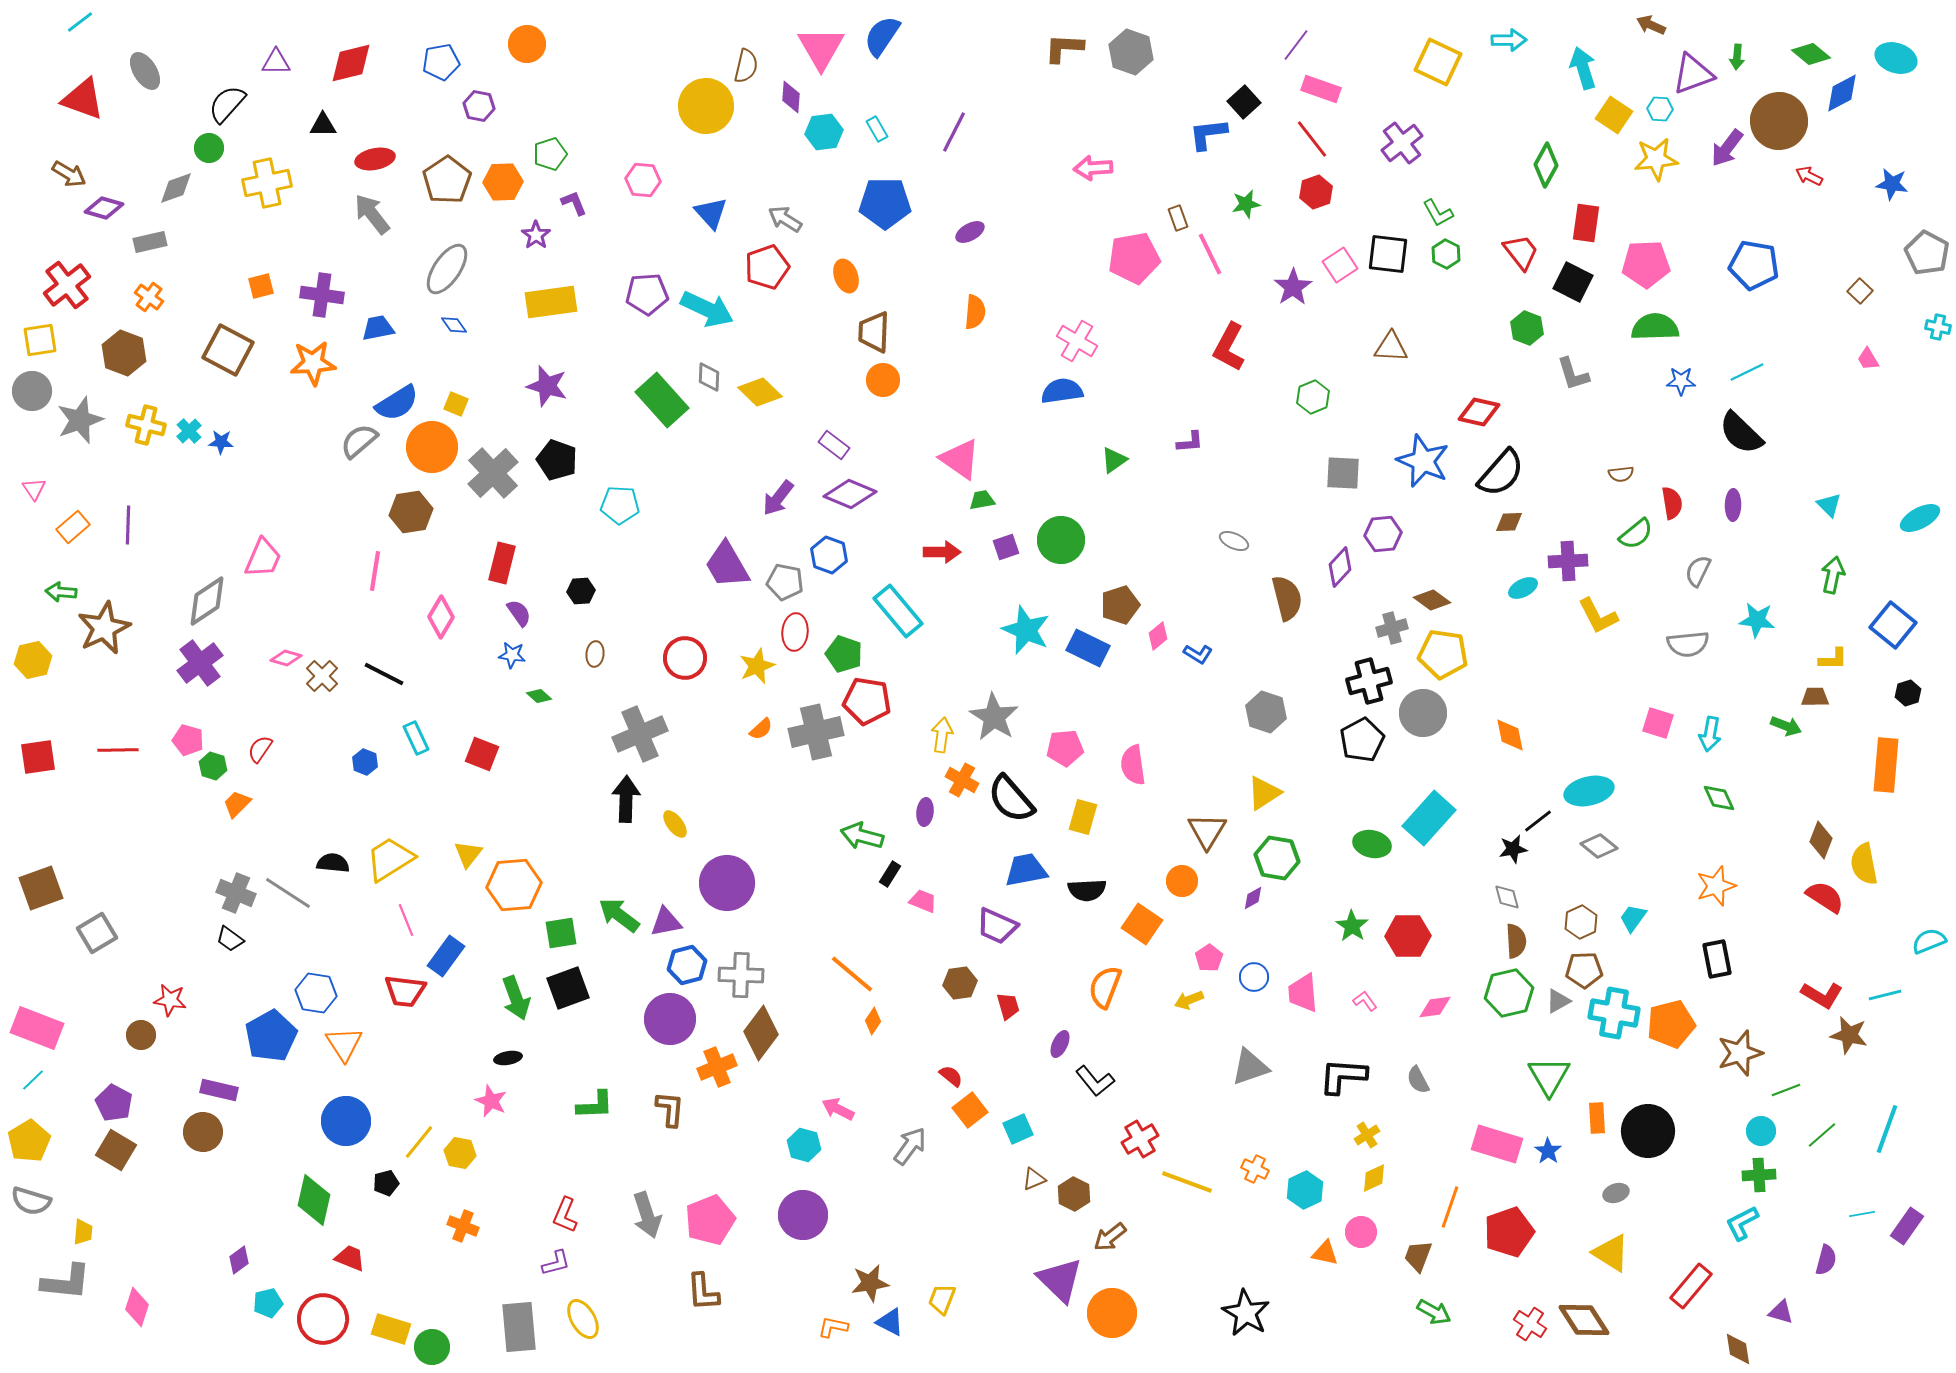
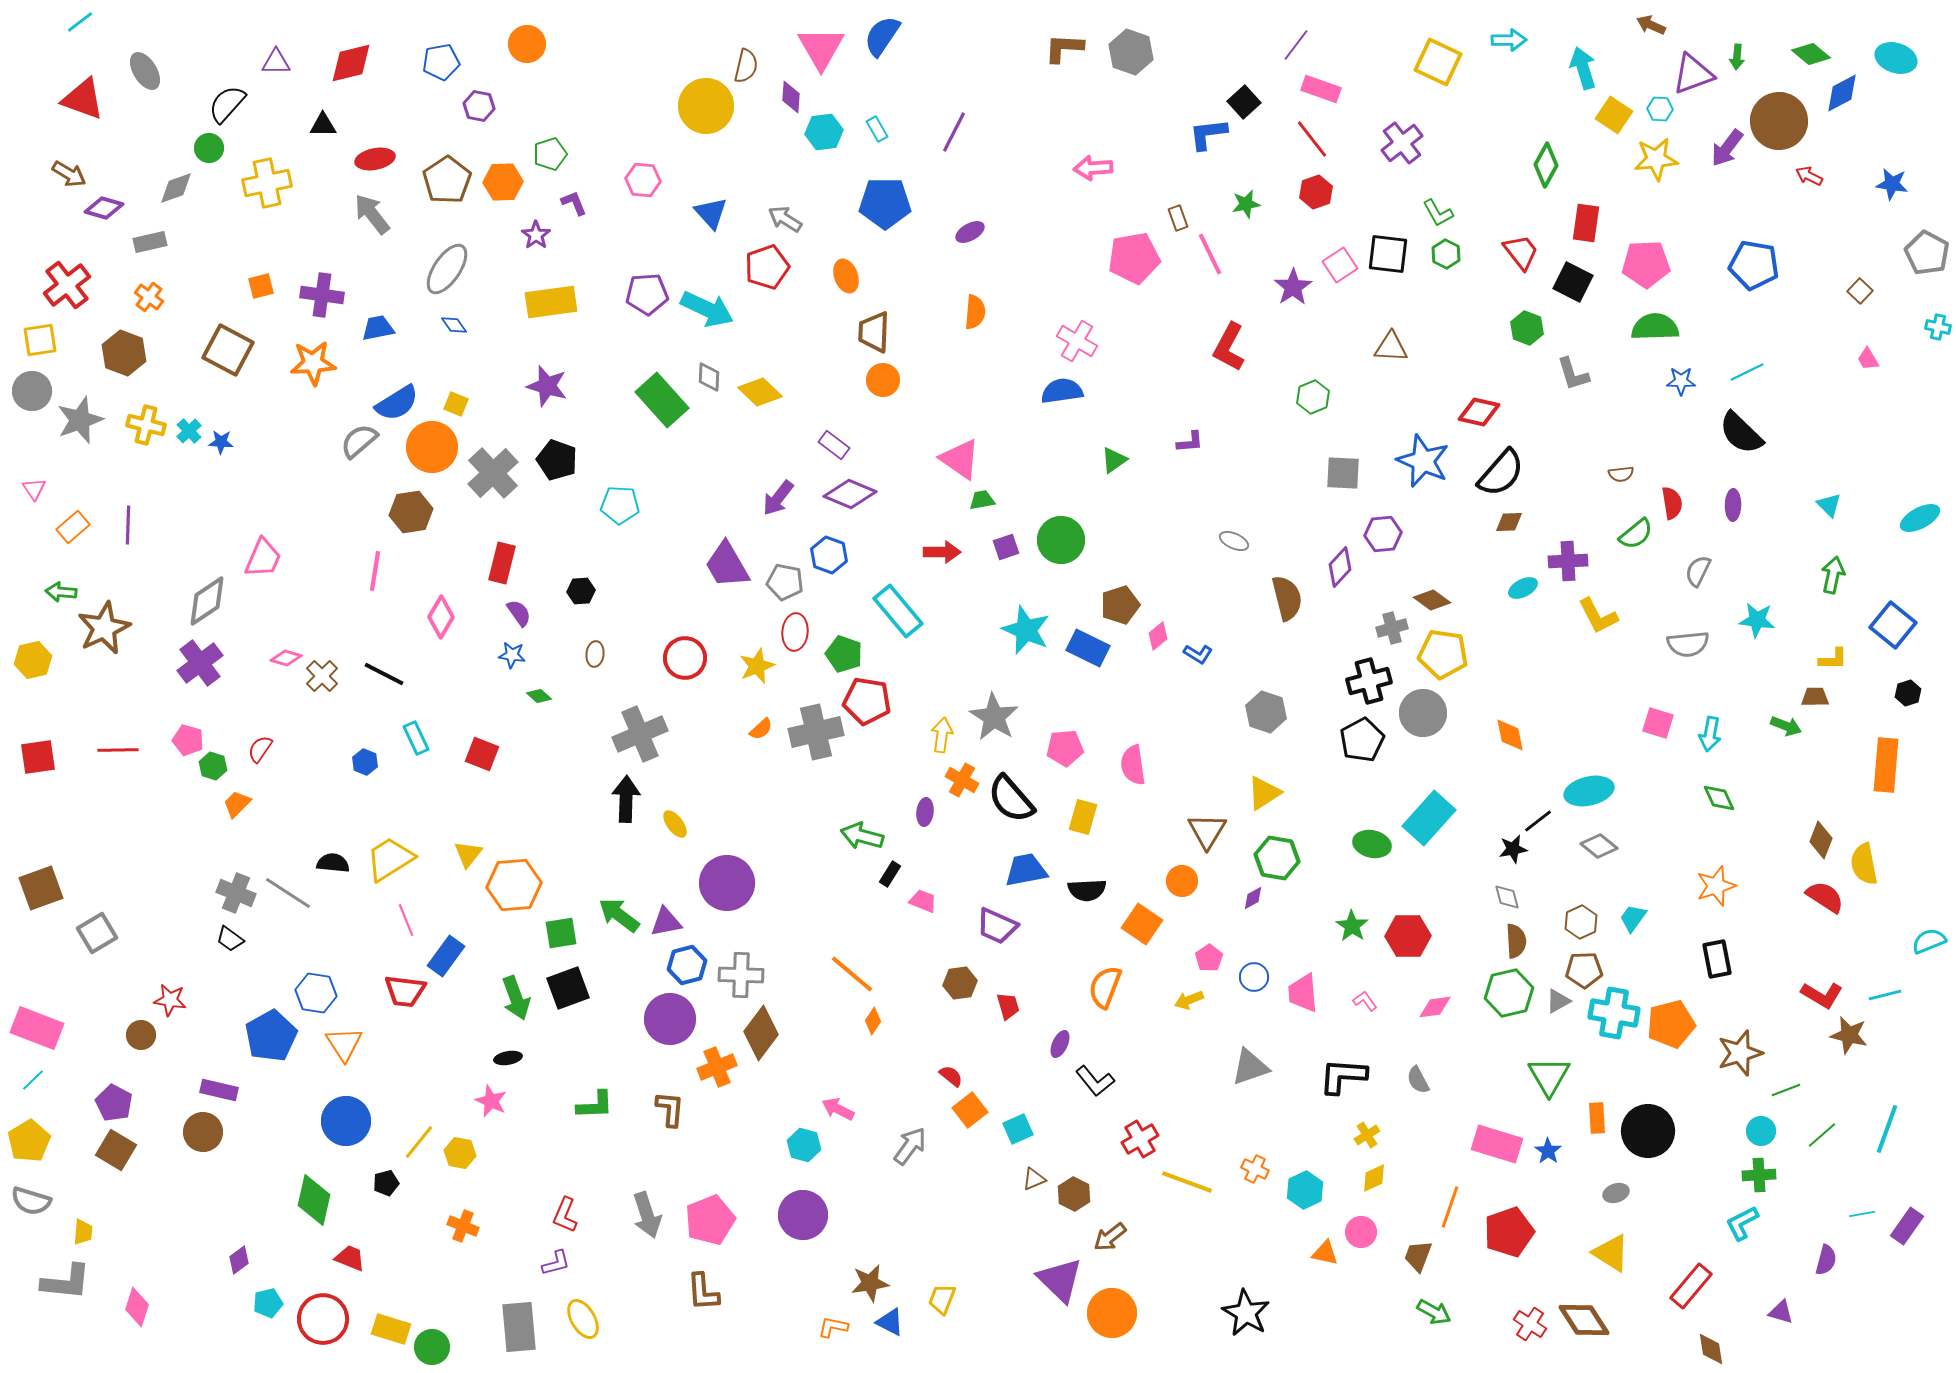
brown diamond at (1738, 1349): moved 27 px left
